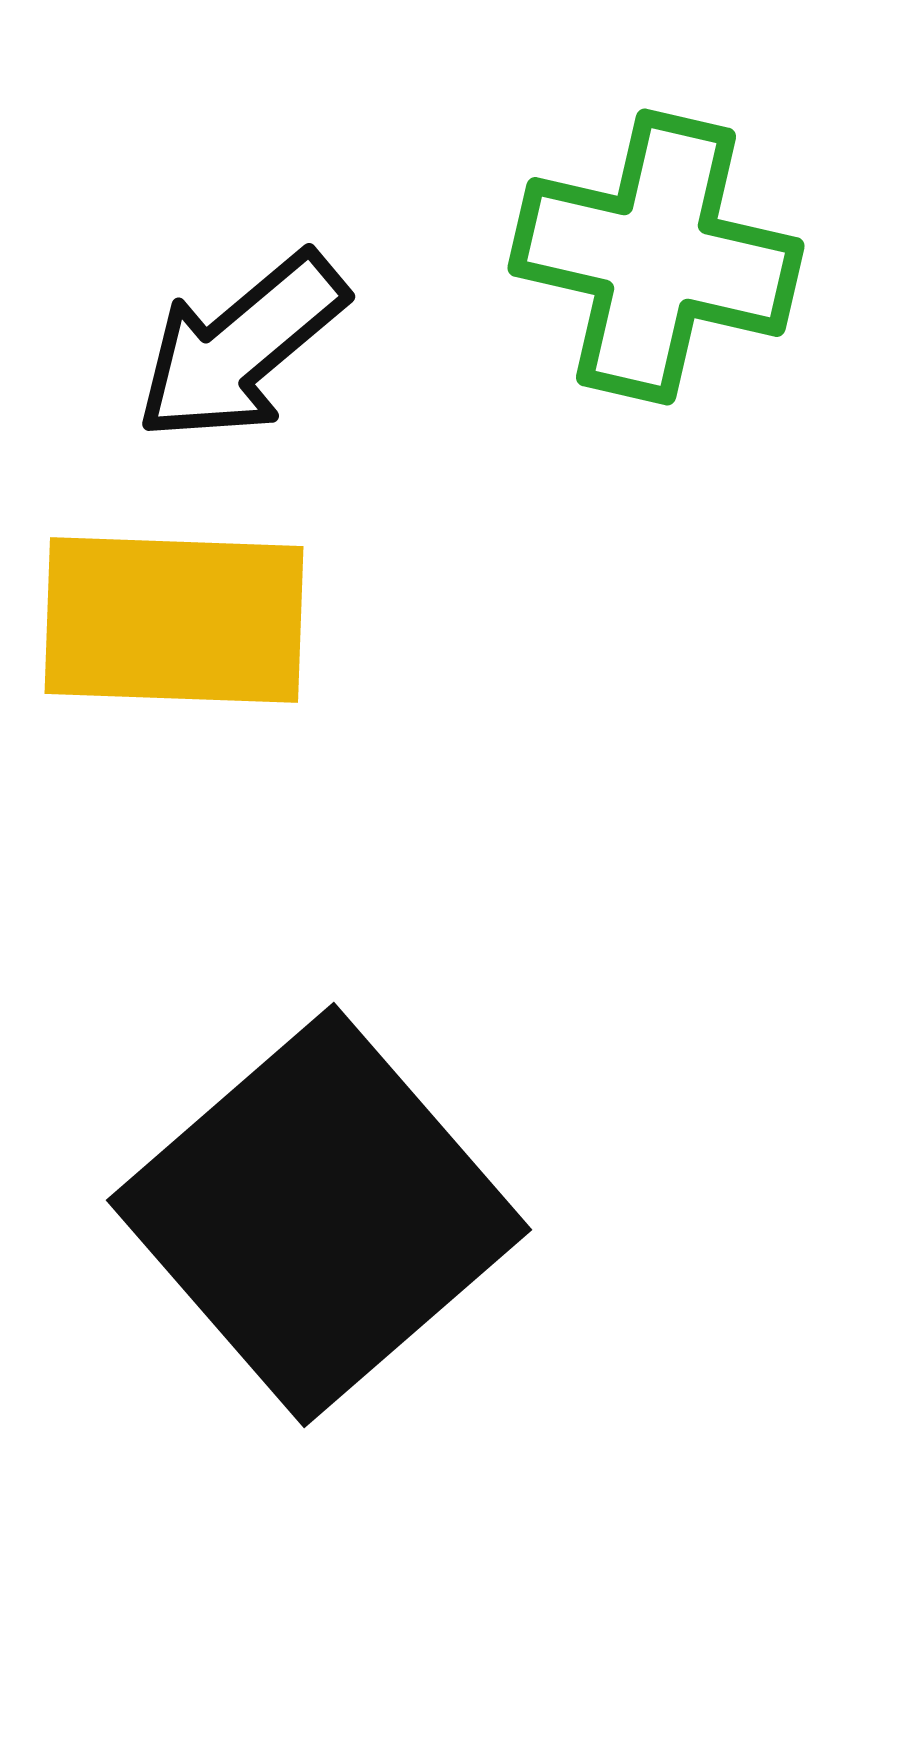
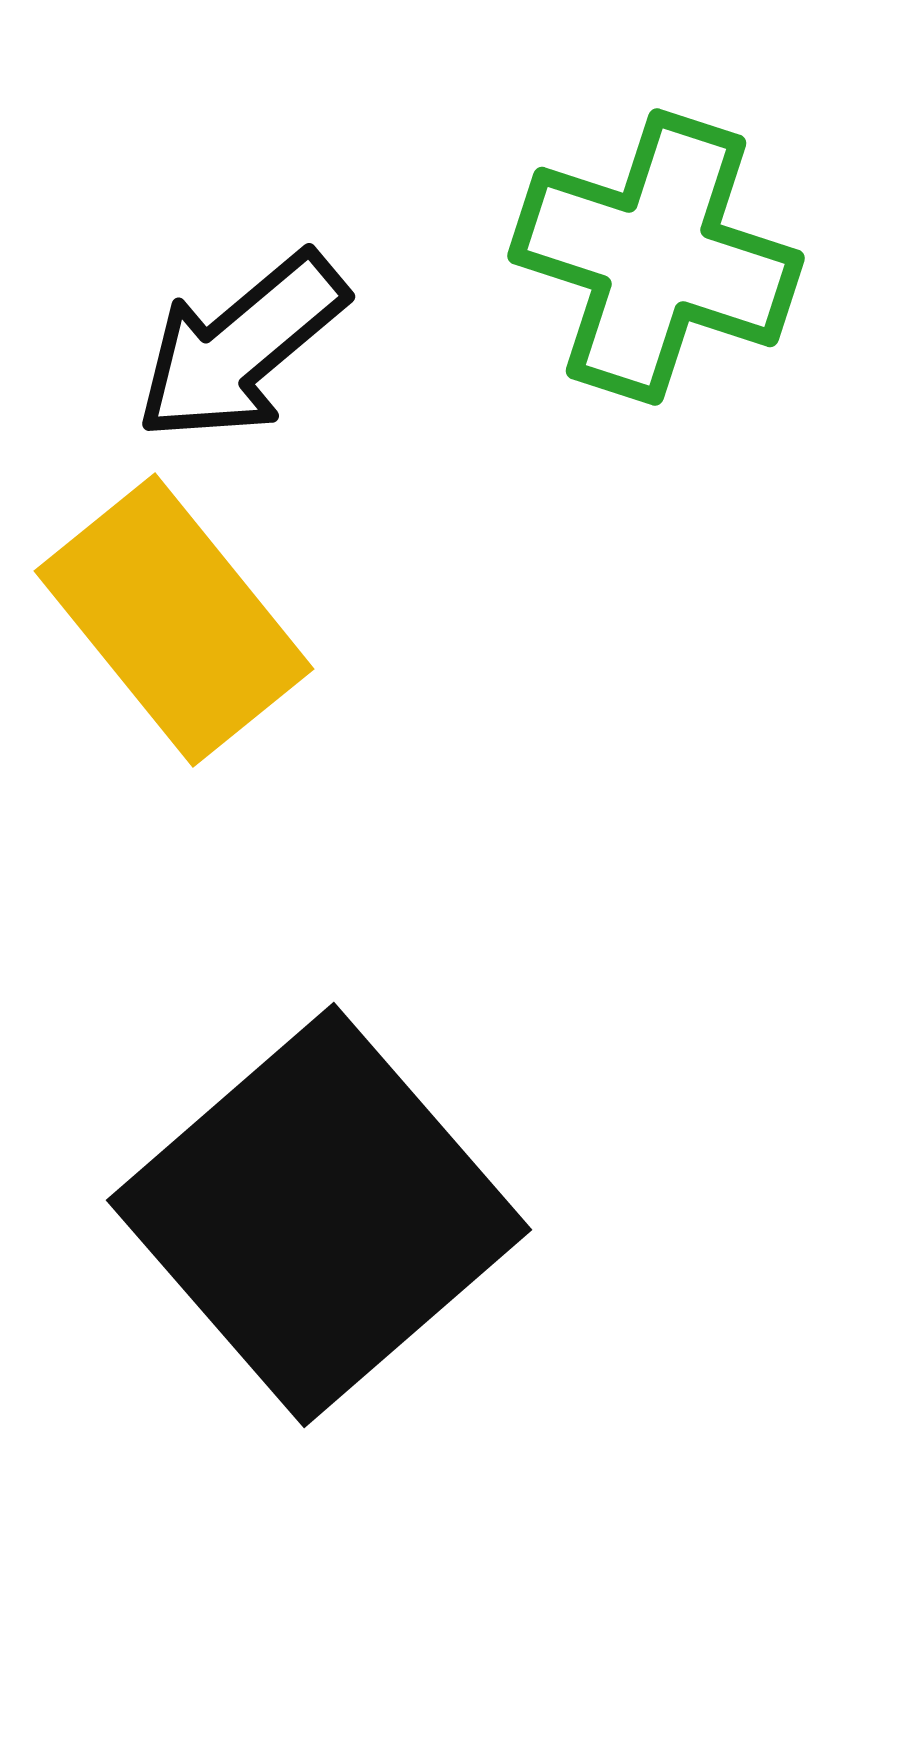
green cross: rotated 5 degrees clockwise
yellow rectangle: rotated 49 degrees clockwise
